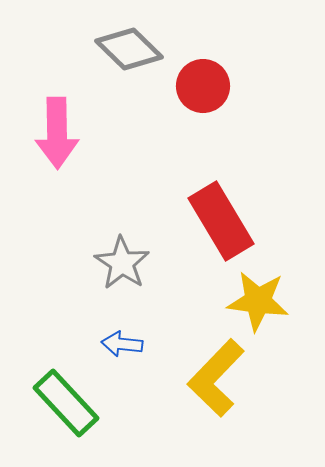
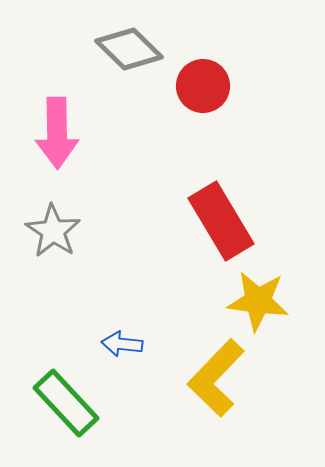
gray star: moved 69 px left, 32 px up
